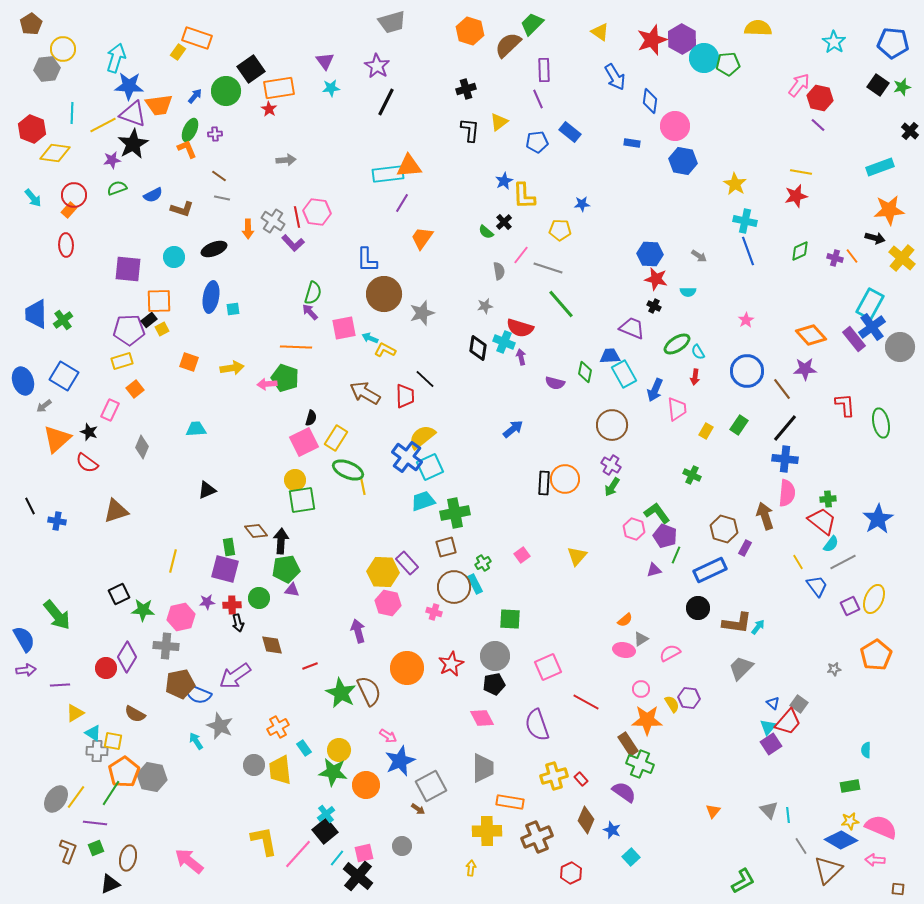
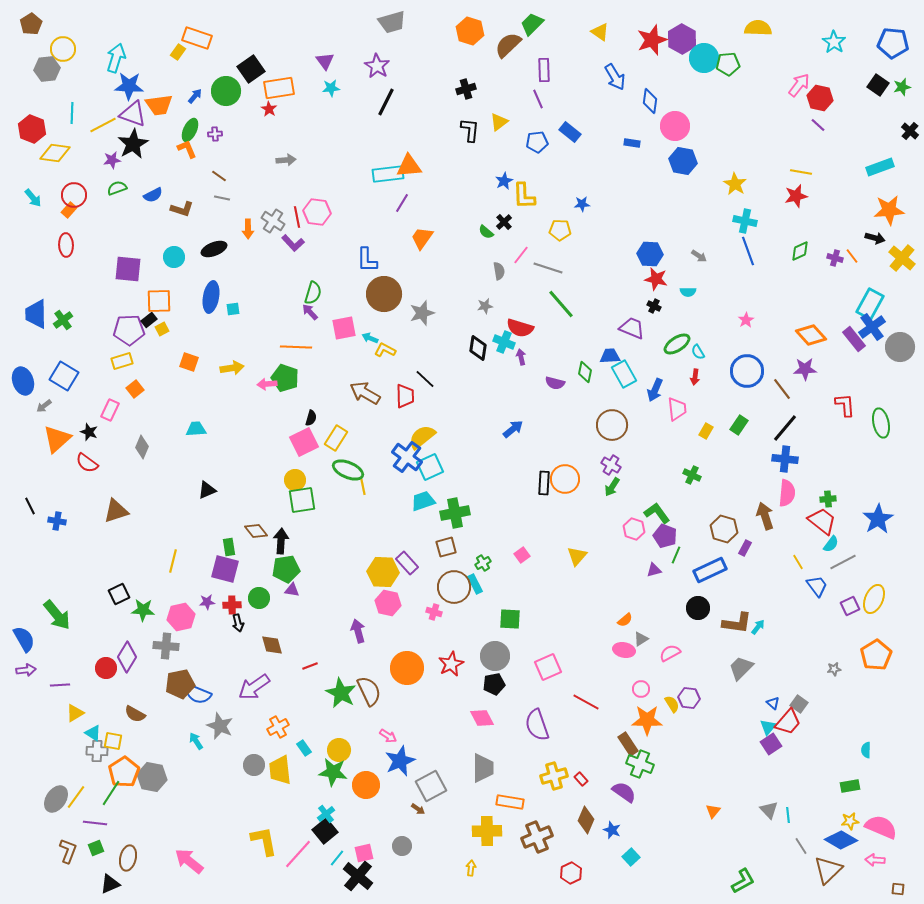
purple arrow at (235, 676): moved 19 px right, 11 px down
